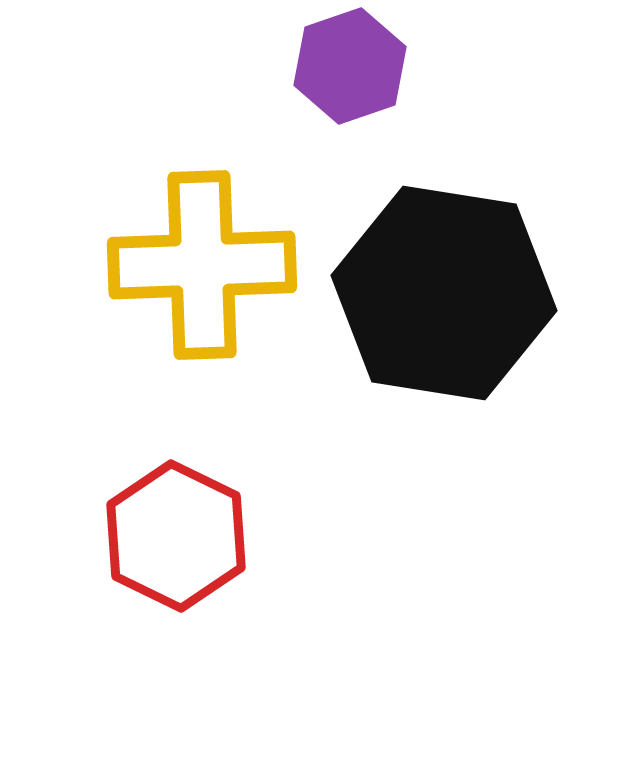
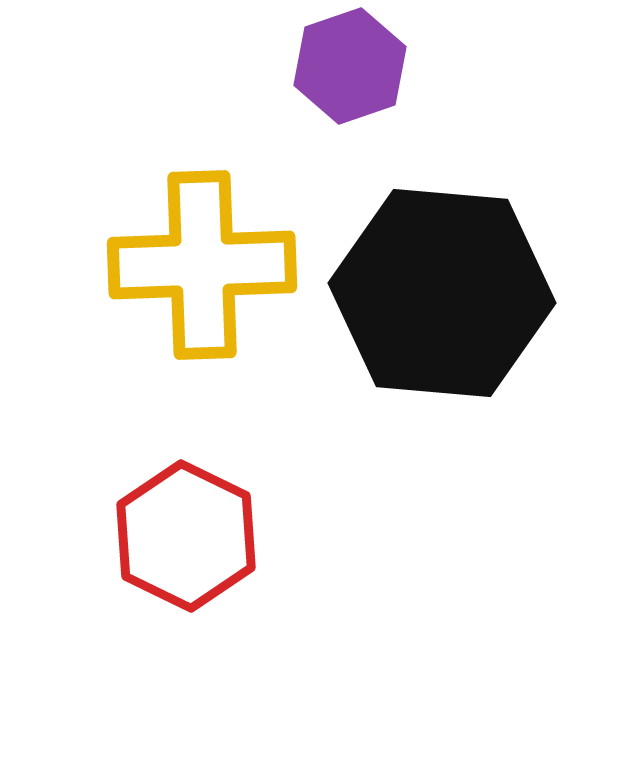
black hexagon: moved 2 px left; rotated 4 degrees counterclockwise
red hexagon: moved 10 px right
